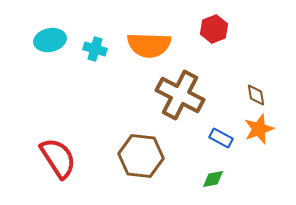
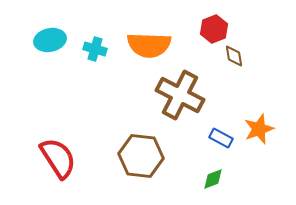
brown diamond: moved 22 px left, 39 px up
green diamond: rotated 10 degrees counterclockwise
